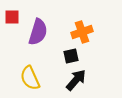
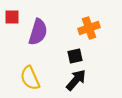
orange cross: moved 7 px right, 4 px up
black square: moved 4 px right
